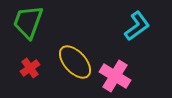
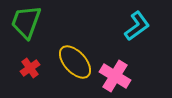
green trapezoid: moved 2 px left
